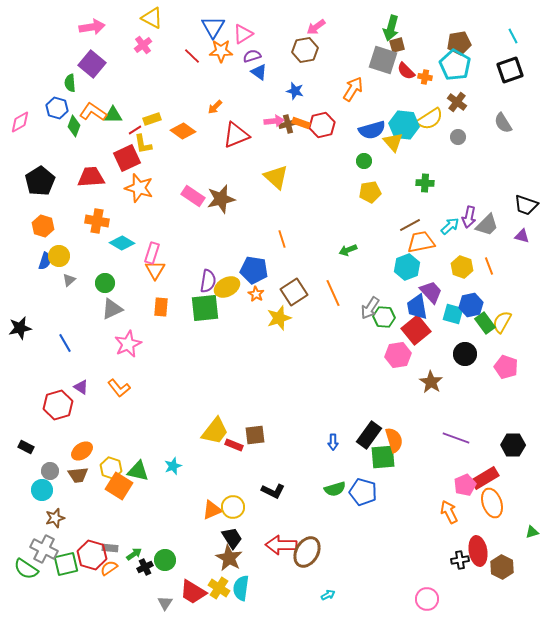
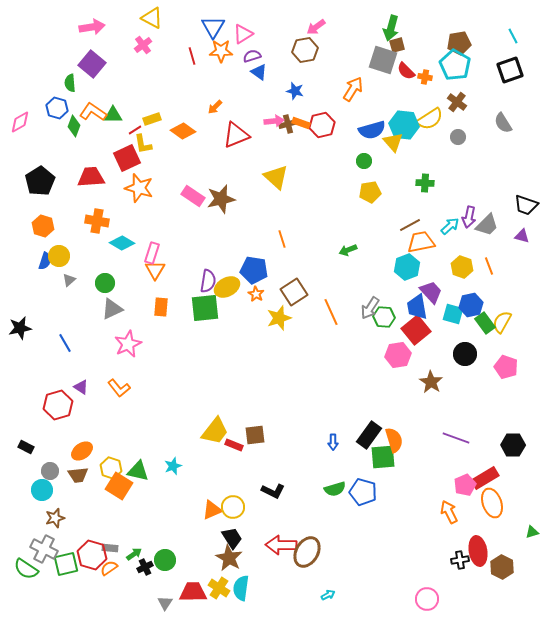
red line at (192, 56): rotated 30 degrees clockwise
orange line at (333, 293): moved 2 px left, 19 px down
red trapezoid at (193, 592): rotated 148 degrees clockwise
